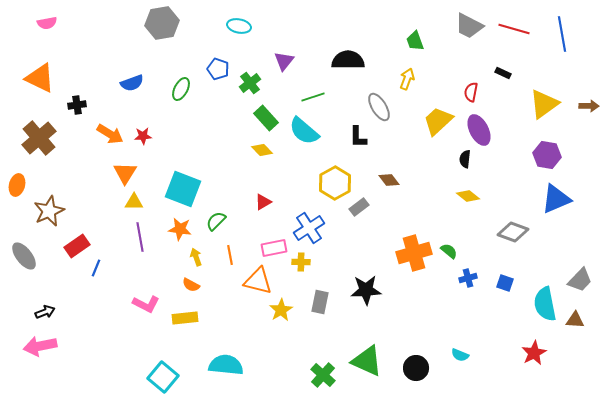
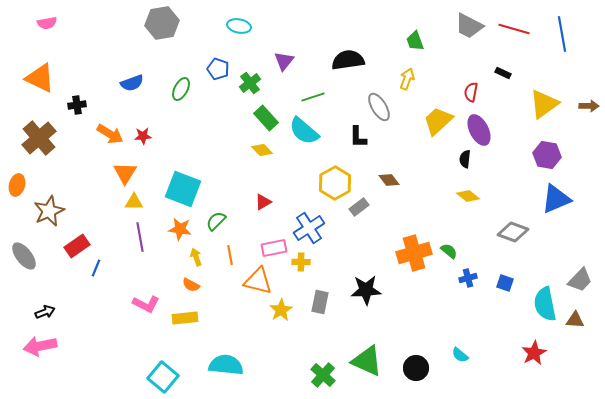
black semicircle at (348, 60): rotated 8 degrees counterclockwise
cyan semicircle at (460, 355): rotated 18 degrees clockwise
